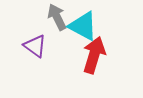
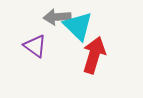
gray arrow: rotated 68 degrees counterclockwise
cyan triangle: moved 5 px left; rotated 16 degrees clockwise
